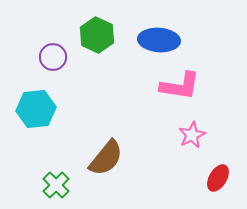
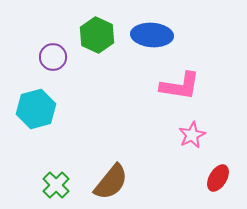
blue ellipse: moved 7 px left, 5 px up
cyan hexagon: rotated 9 degrees counterclockwise
brown semicircle: moved 5 px right, 24 px down
